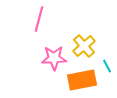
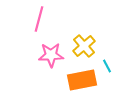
pink star: moved 3 px left, 3 px up
